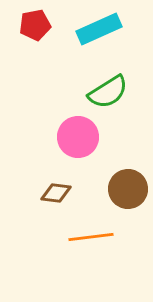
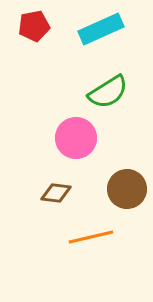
red pentagon: moved 1 px left, 1 px down
cyan rectangle: moved 2 px right
pink circle: moved 2 px left, 1 px down
brown circle: moved 1 px left
orange line: rotated 6 degrees counterclockwise
